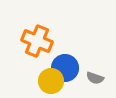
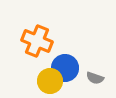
yellow circle: moved 1 px left
